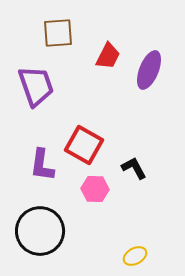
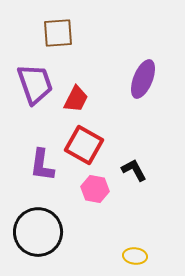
red trapezoid: moved 32 px left, 43 px down
purple ellipse: moved 6 px left, 9 px down
purple trapezoid: moved 1 px left, 2 px up
black L-shape: moved 2 px down
pink hexagon: rotated 8 degrees clockwise
black circle: moved 2 px left, 1 px down
yellow ellipse: rotated 35 degrees clockwise
